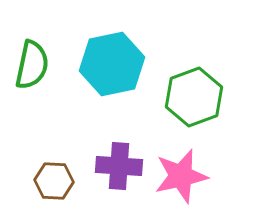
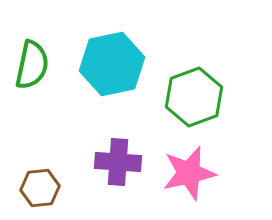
purple cross: moved 1 px left, 4 px up
pink star: moved 8 px right, 3 px up
brown hexagon: moved 14 px left, 7 px down; rotated 9 degrees counterclockwise
